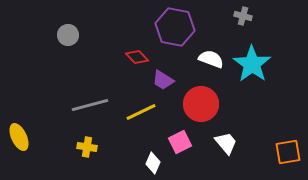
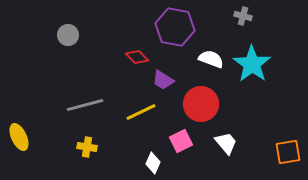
gray line: moved 5 px left
pink square: moved 1 px right, 1 px up
